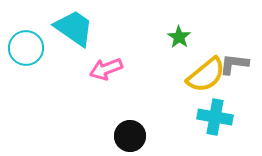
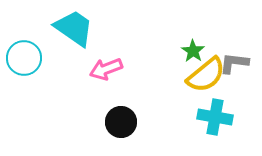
green star: moved 14 px right, 14 px down
cyan circle: moved 2 px left, 10 px down
gray L-shape: moved 1 px up
black circle: moved 9 px left, 14 px up
